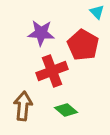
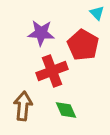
cyan triangle: moved 1 px down
green diamond: rotated 25 degrees clockwise
